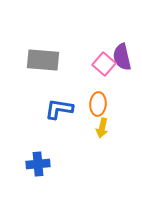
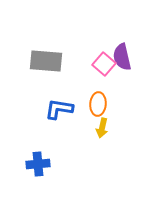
gray rectangle: moved 3 px right, 1 px down
